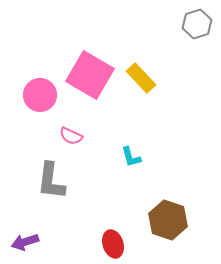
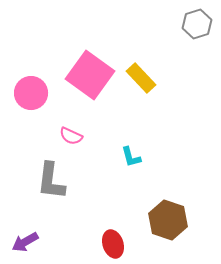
pink square: rotated 6 degrees clockwise
pink circle: moved 9 px left, 2 px up
purple arrow: rotated 12 degrees counterclockwise
